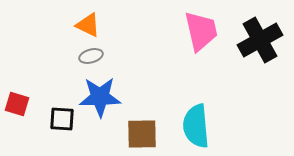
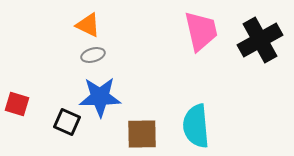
gray ellipse: moved 2 px right, 1 px up
black square: moved 5 px right, 3 px down; rotated 20 degrees clockwise
